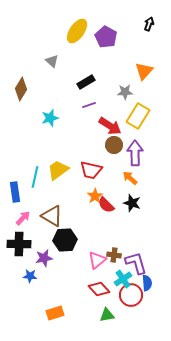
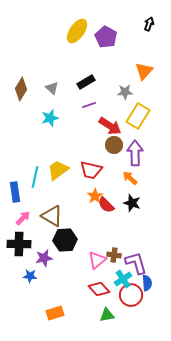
gray triangle: moved 27 px down
